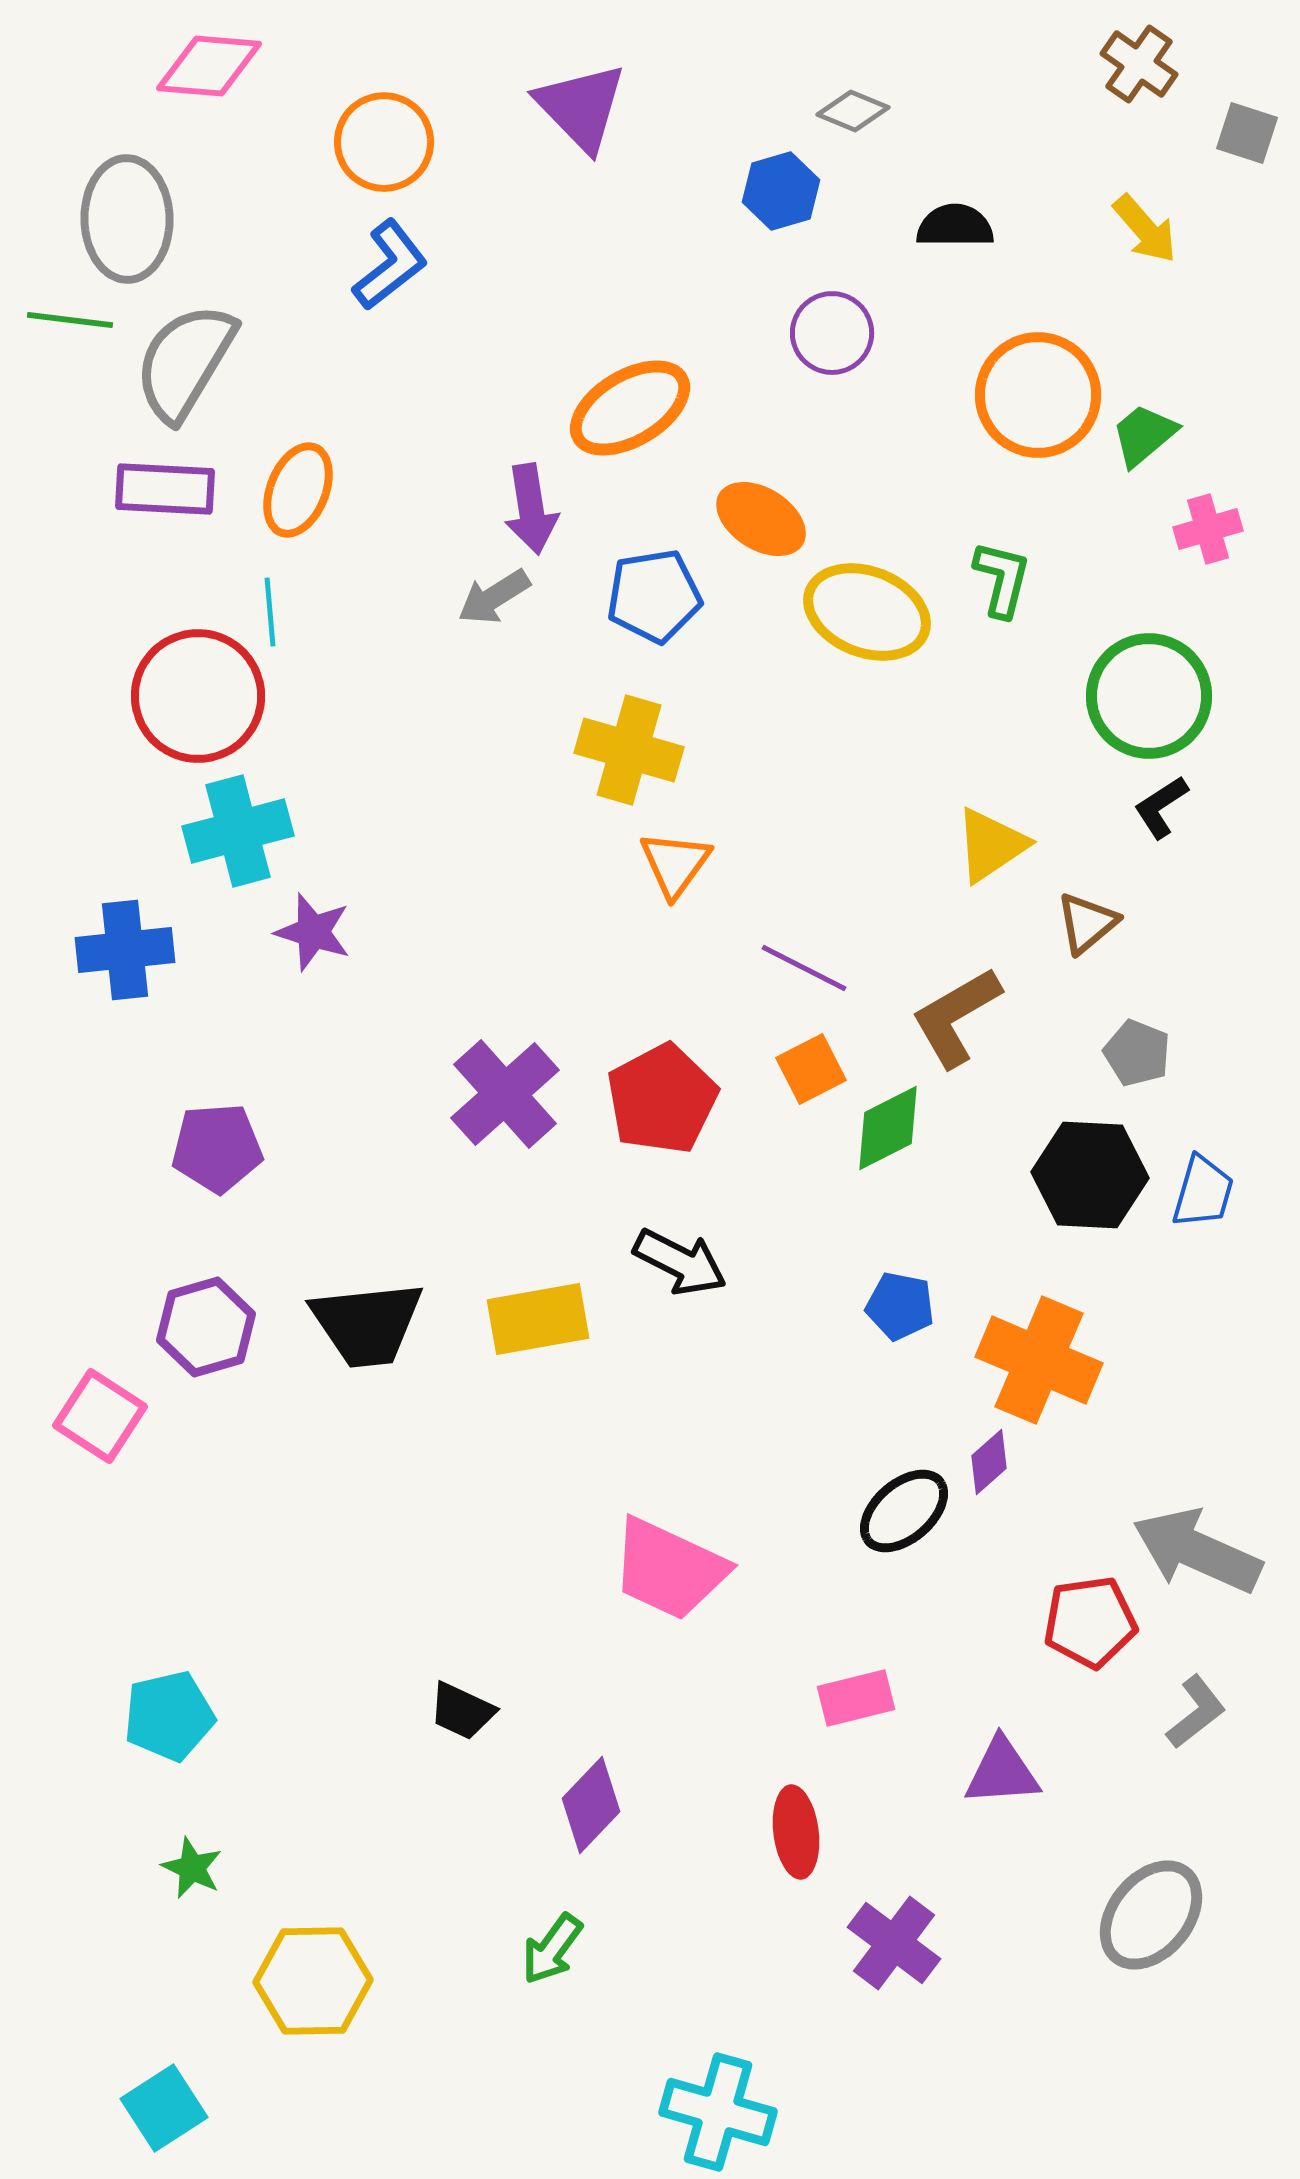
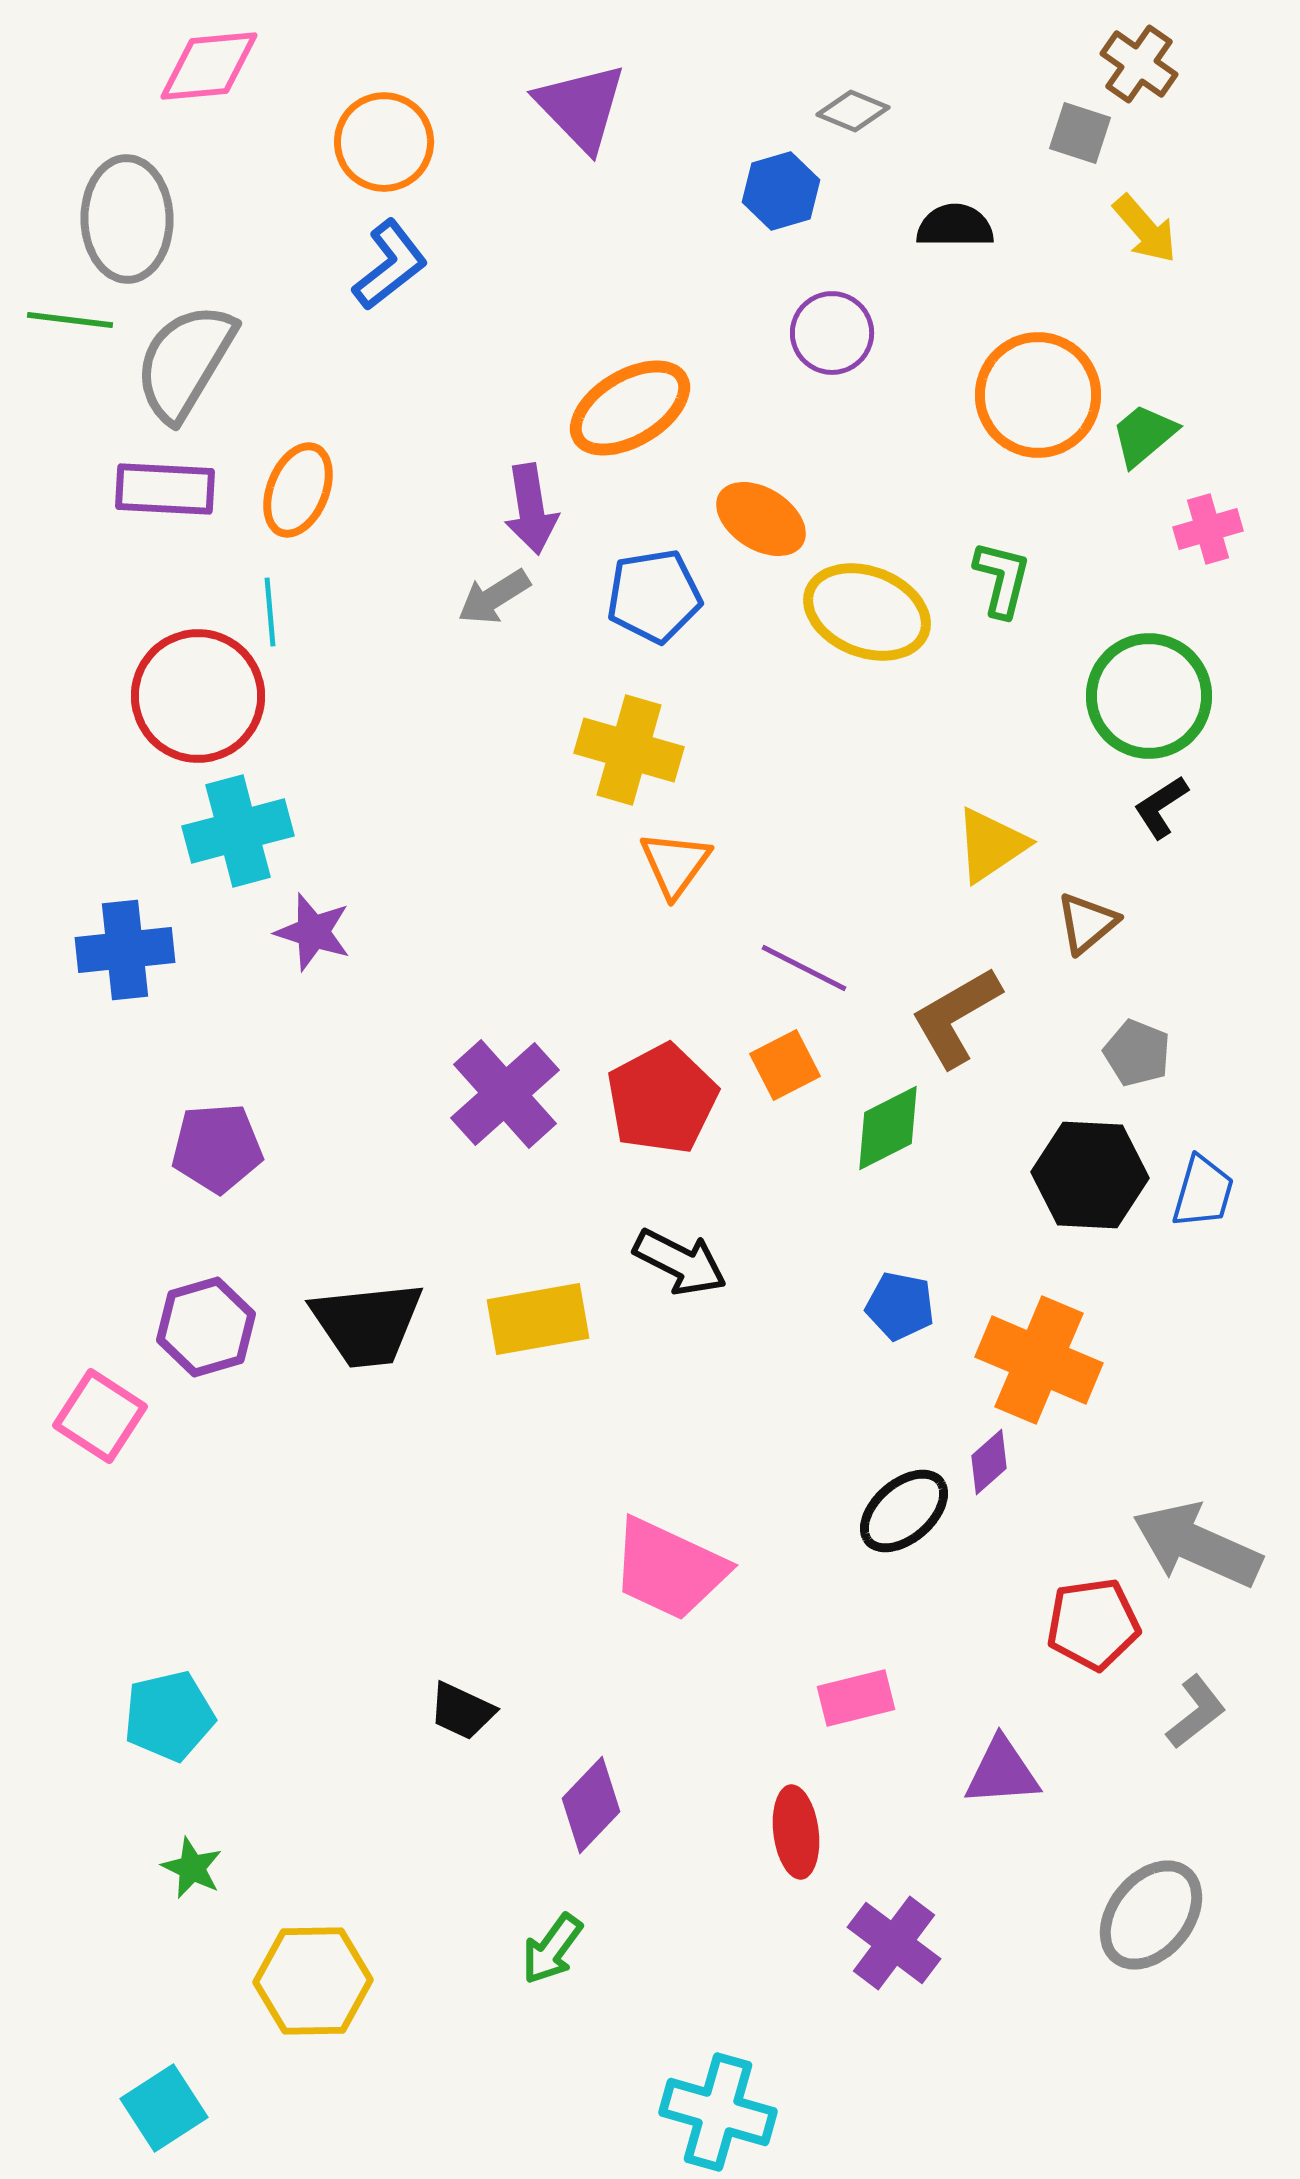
pink diamond at (209, 66): rotated 10 degrees counterclockwise
gray square at (1247, 133): moved 167 px left
orange square at (811, 1069): moved 26 px left, 4 px up
gray arrow at (1197, 1551): moved 6 px up
red pentagon at (1090, 1622): moved 3 px right, 2 px down
